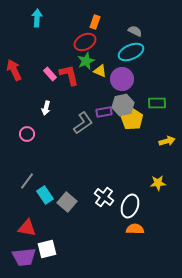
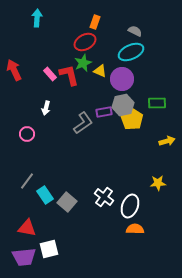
green star: moved 3 px left, 2 px down
white square: moved 2 px right
